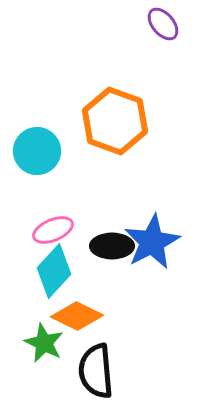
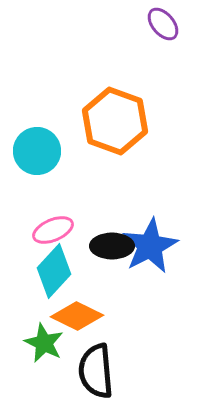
blue star: moved 2 px left, 4 px down
